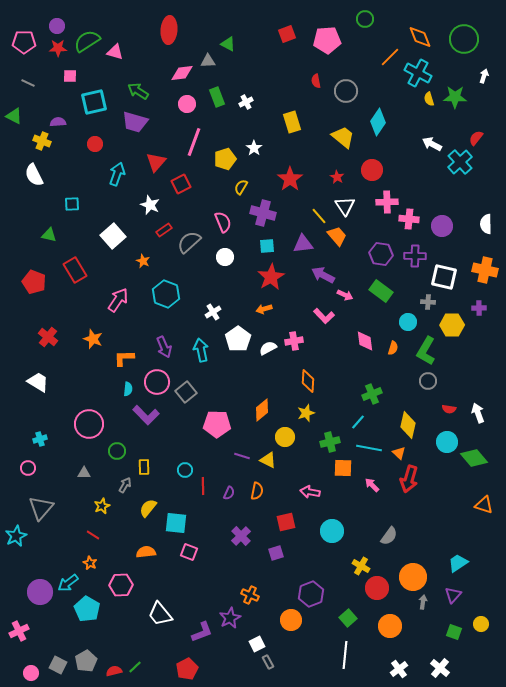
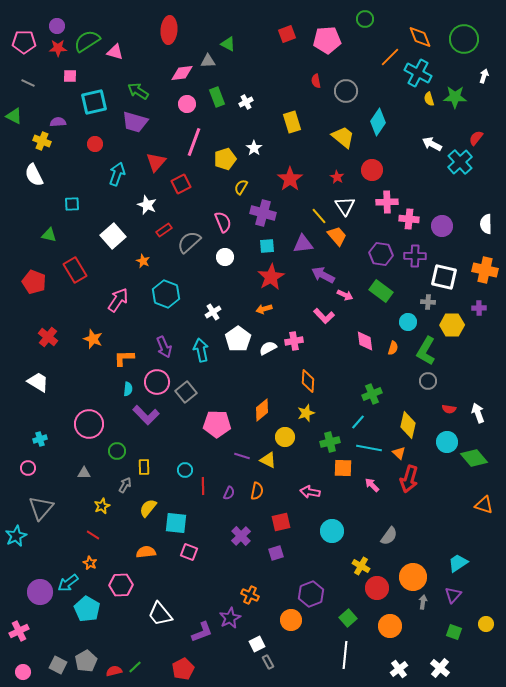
white star at (150, 205): moved 3 px left
red square at (286, 522): moved 5 px left
yellow circle at (481, 624): moved 5 px right
red pentagon at (187, 669): moved 4 px left
pink circle at (31, 673): moved 8 px left, 1 px up
